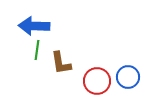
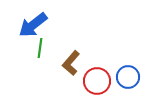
blue arrow: moved 1 px left, 1 px up; rotated 40 degrees counterclockwise
green line: moved 3 px right, 2 px up
brown L-shape: moved 10 px right; rotated 50 degrees clockwise
